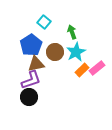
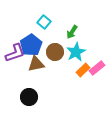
green arrow: rotated 128 degrees counterclockwise
orange rectangle: moved 1 px right
purple L-shape: moved 16 px left, 27 px up
